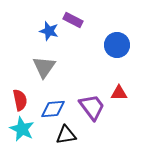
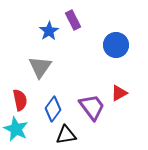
purple rectangle: rotated 36 degrees clockwise
blue star: rotated 24 degrees clockwise
blue circle: moved 1 px left
gray triangle: moved 4 px left
red triangle: rotated 30 degrees counterclockwise
blue diamond: rotated 50 degrees counterclockwise
cyan star: moved 6 px left
